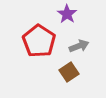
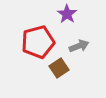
red pentagon: moved 1 px left, 1 px down; rotated 24 degrees clockwise
brown square: moved 10 px left, 4 px up
